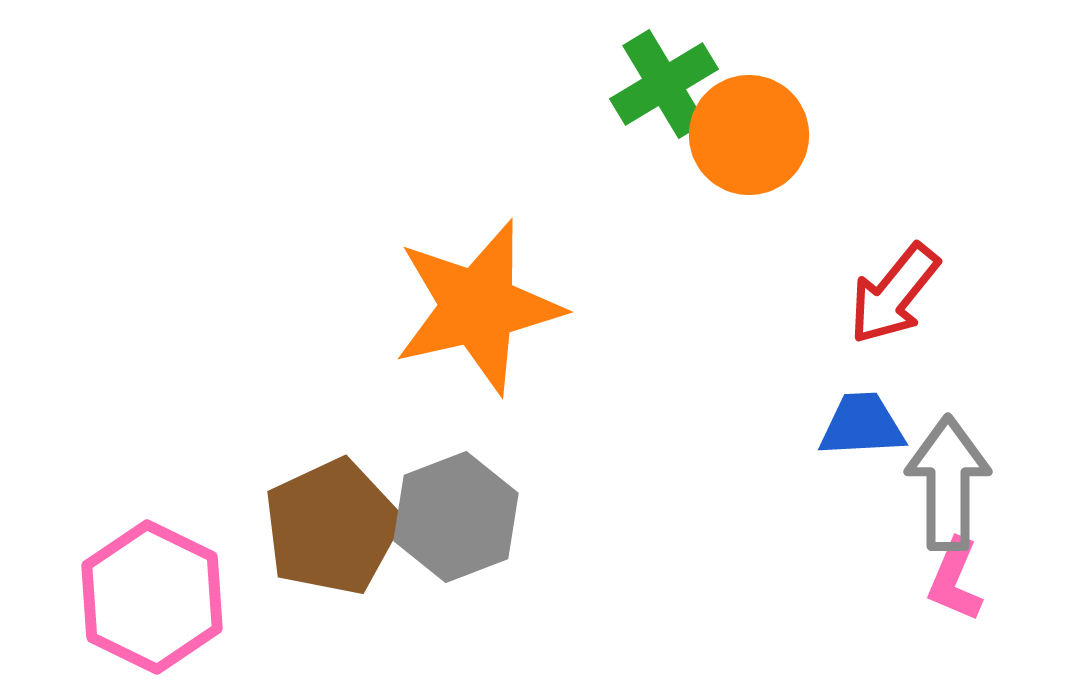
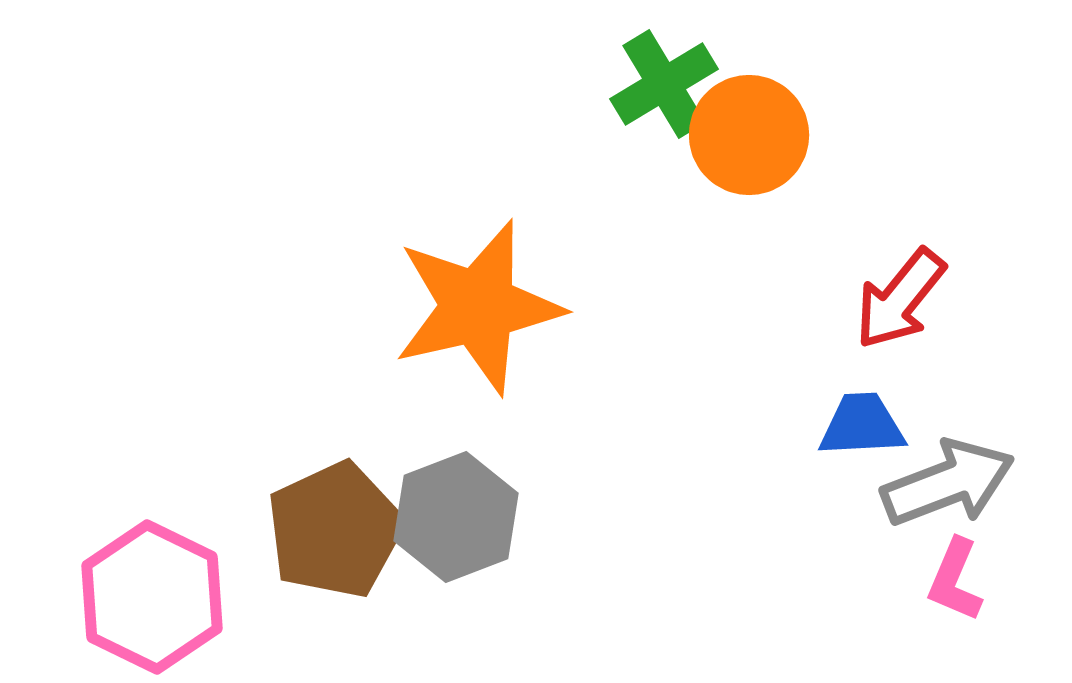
red arrow: moved 6 px right, 5 px down
gray arrow: rotated 69 degrees clockwise
brown pentagon: moved 3 px right, 3 px down
